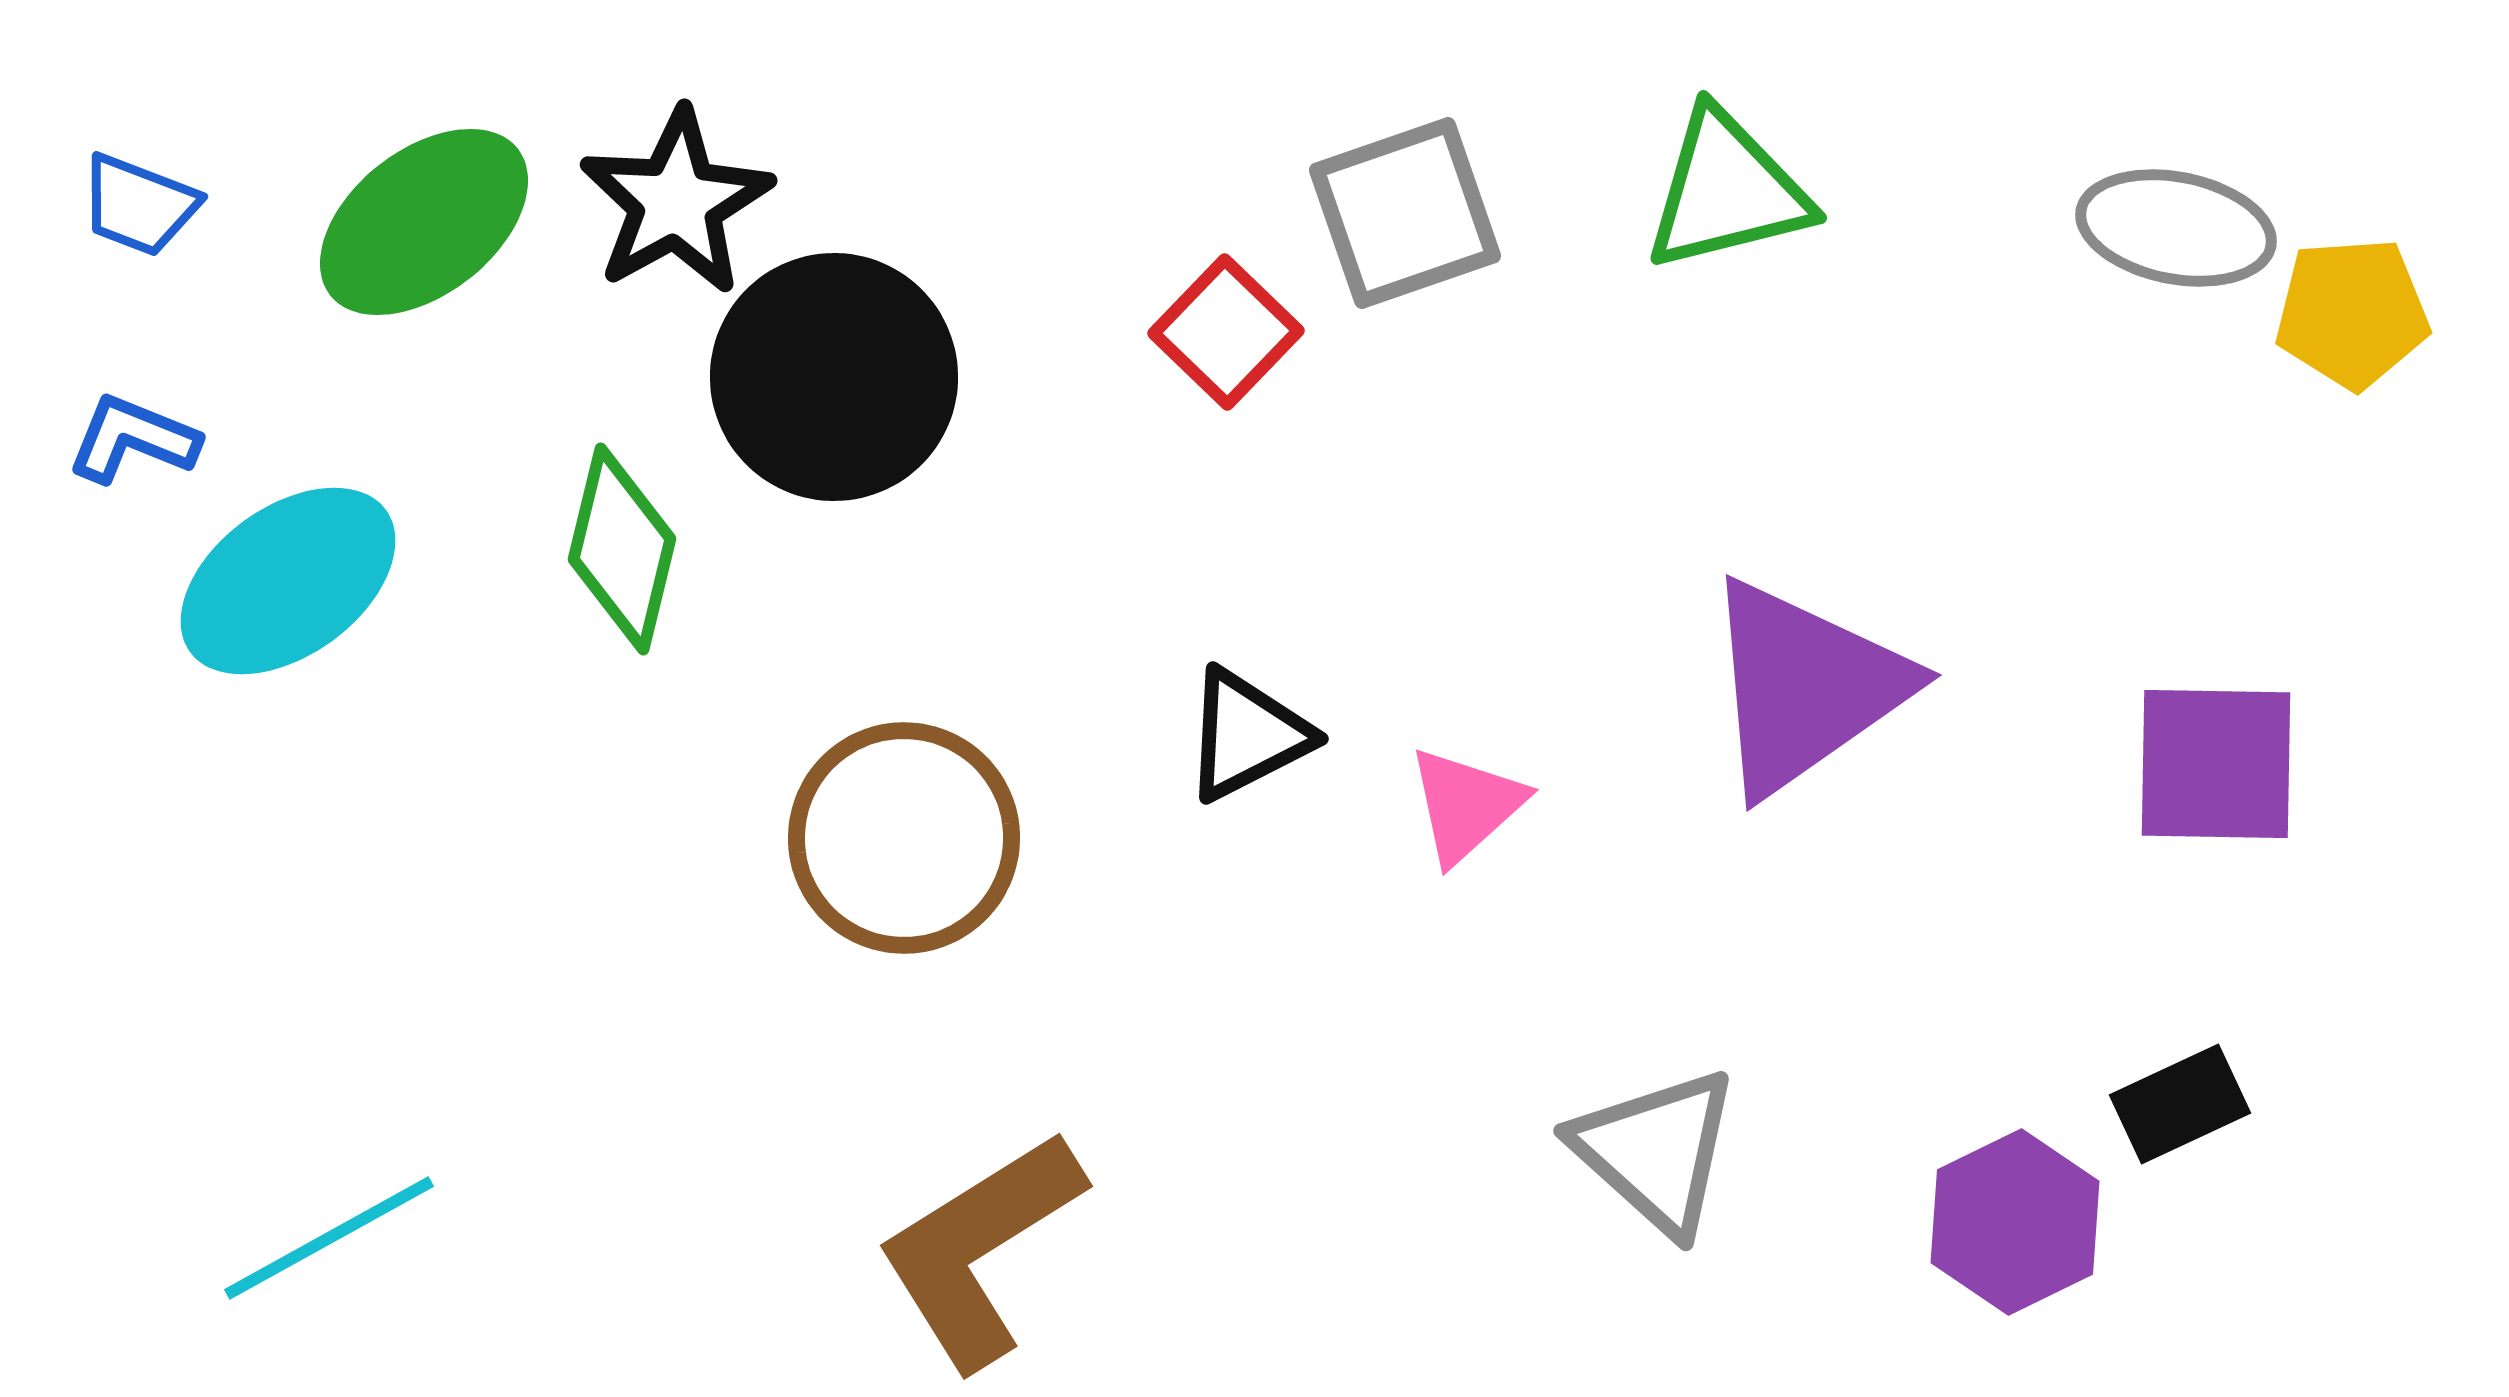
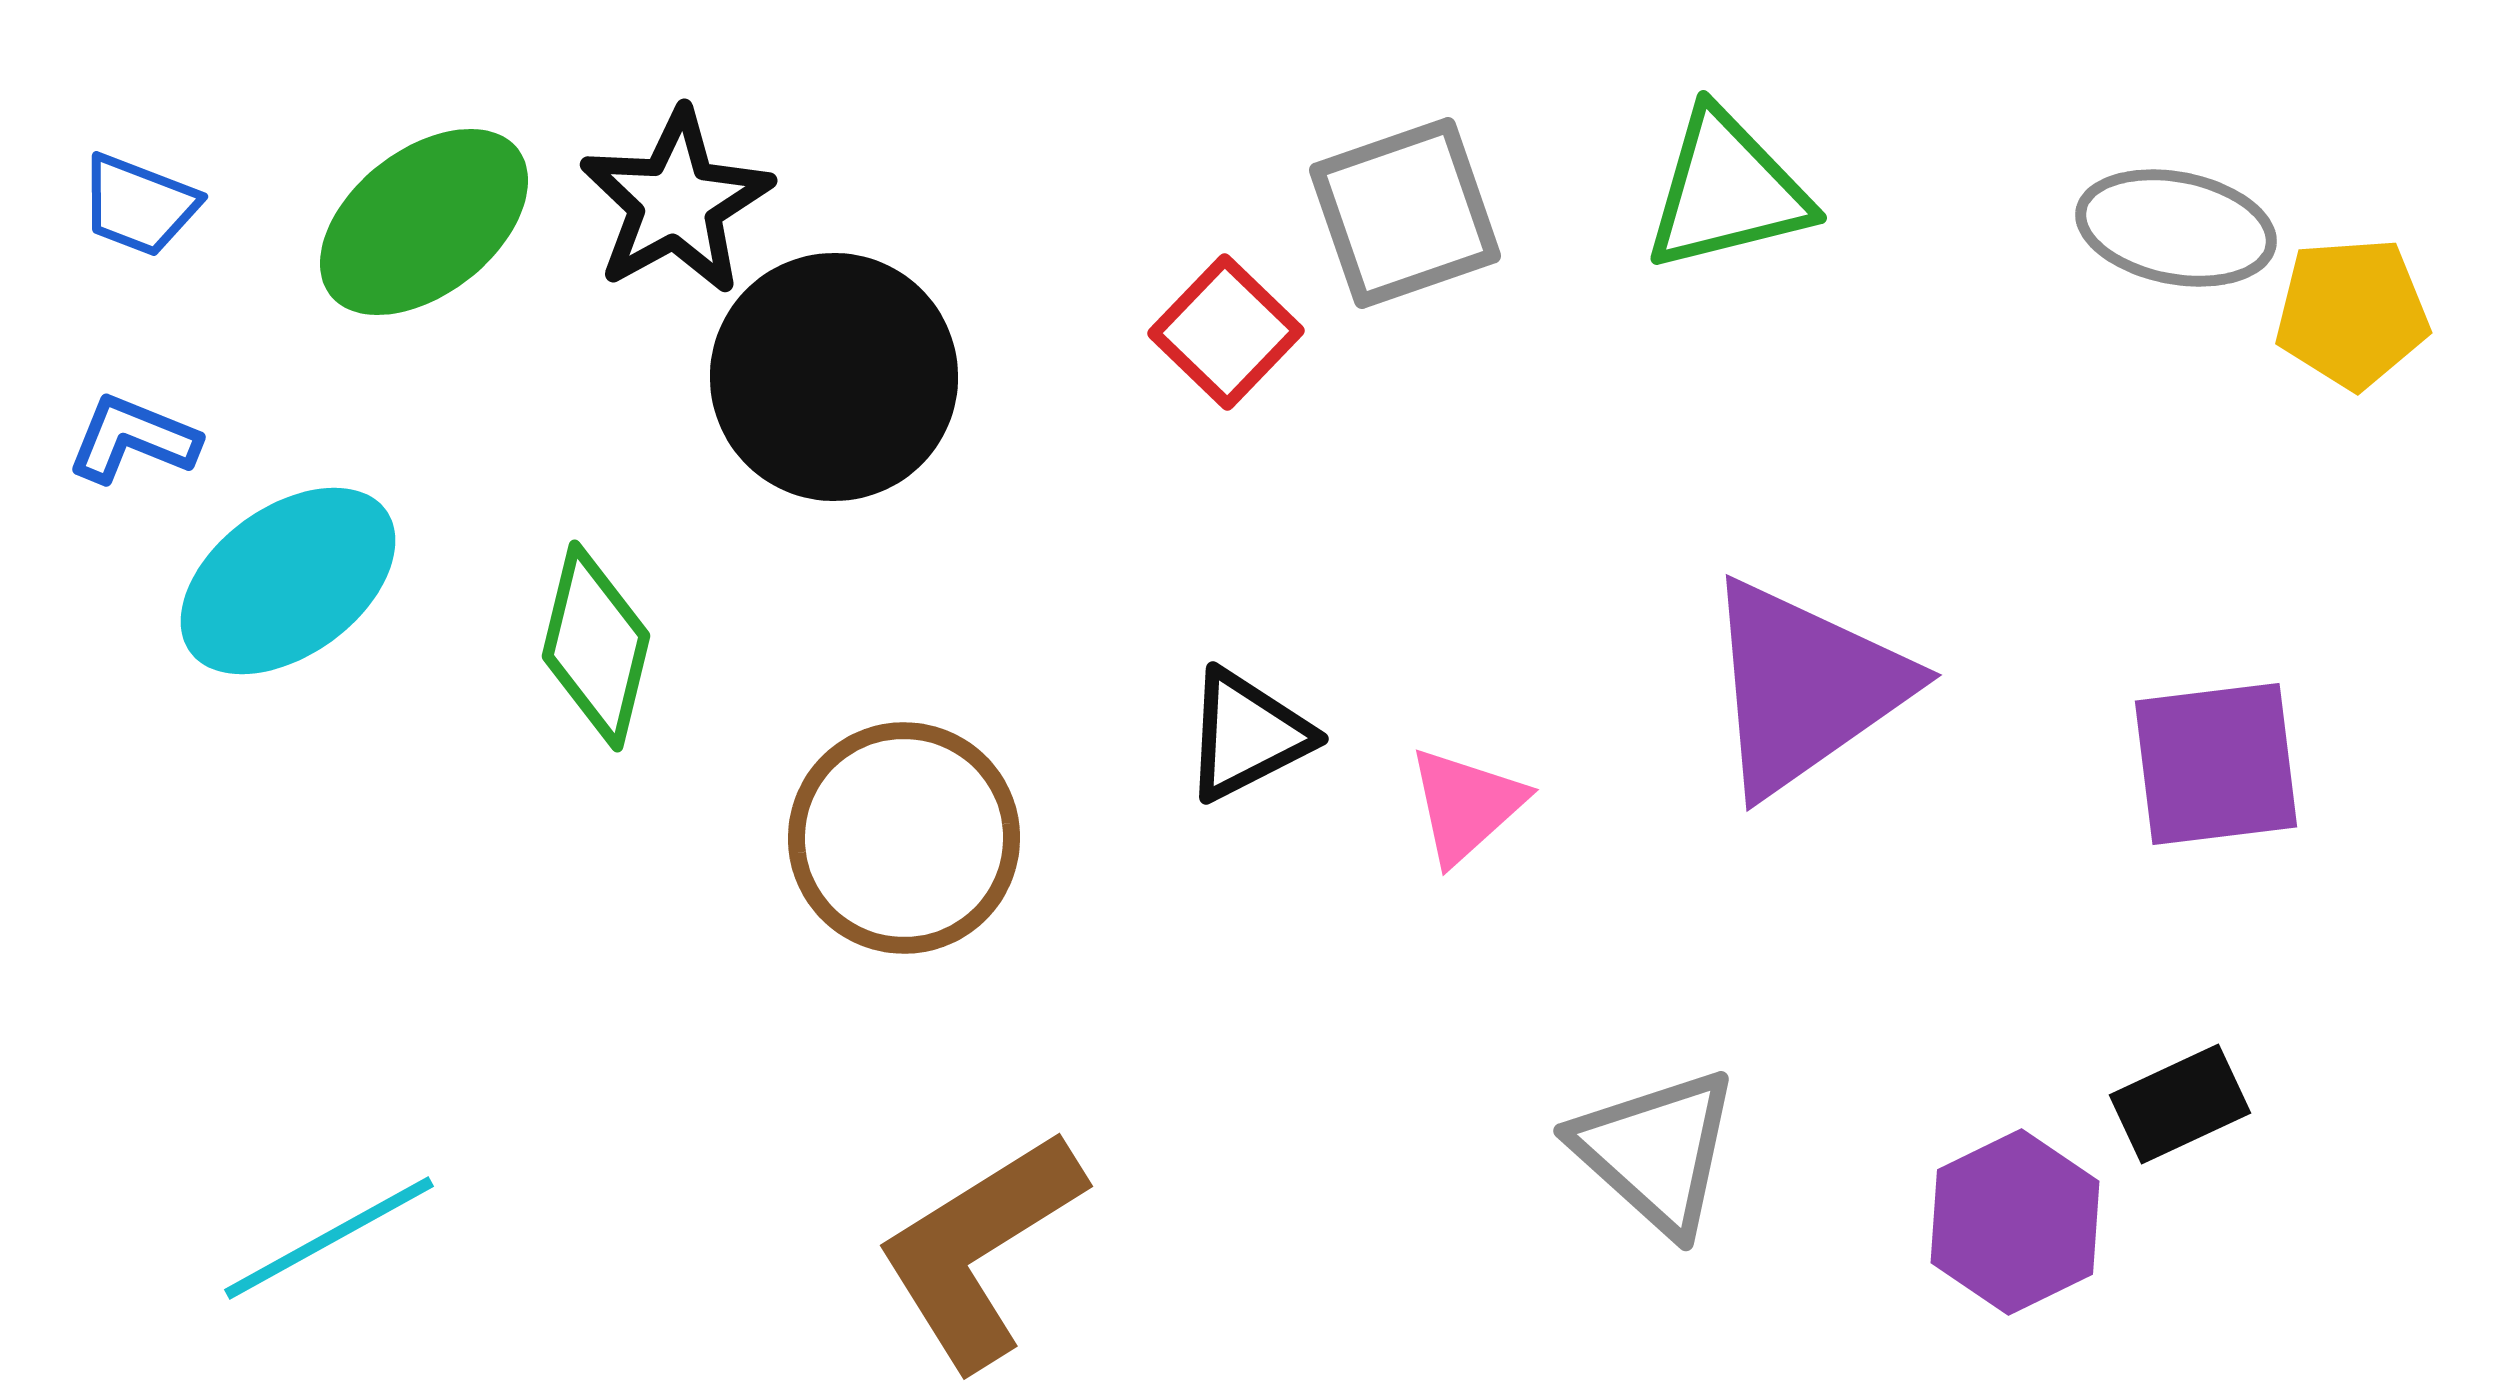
green diamond: moved 26 px left, 97 px down
purple square: rotated 8 degrees counterclockwise
